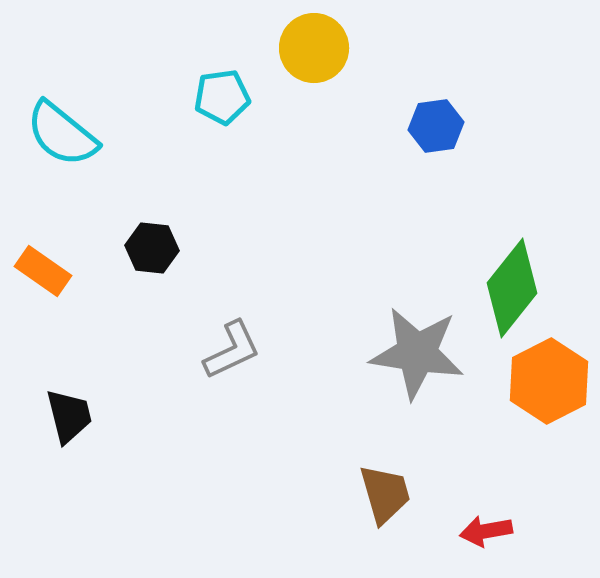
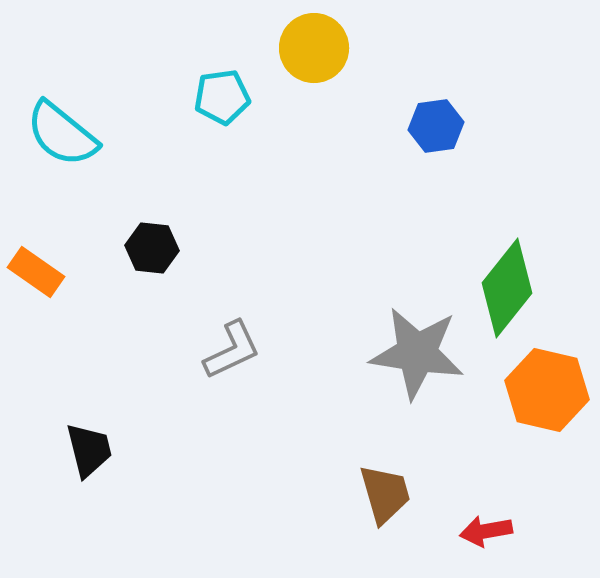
orange rectangle: moved 7 px left, 1 px down
green diamond: moved 5 px left
orange hexagon: moved 2 px left, 9 px down; rotated 20 degrees counterclockwise
black trapezoid: moved 20 px right, 34 px down
